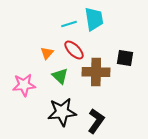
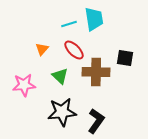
orange triangle: moved 5 px left, 4 px up
